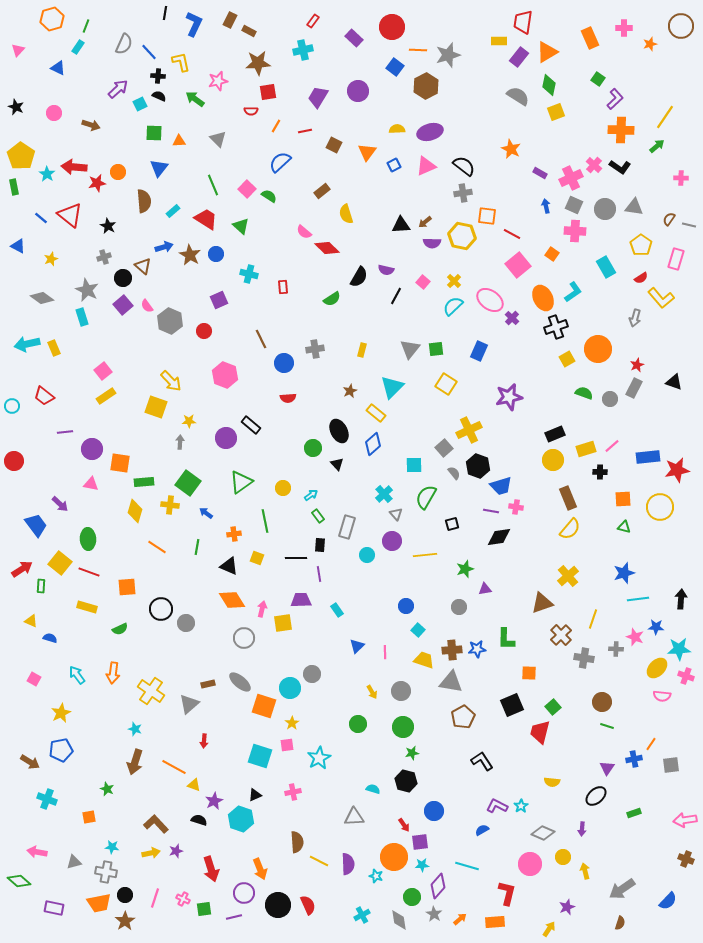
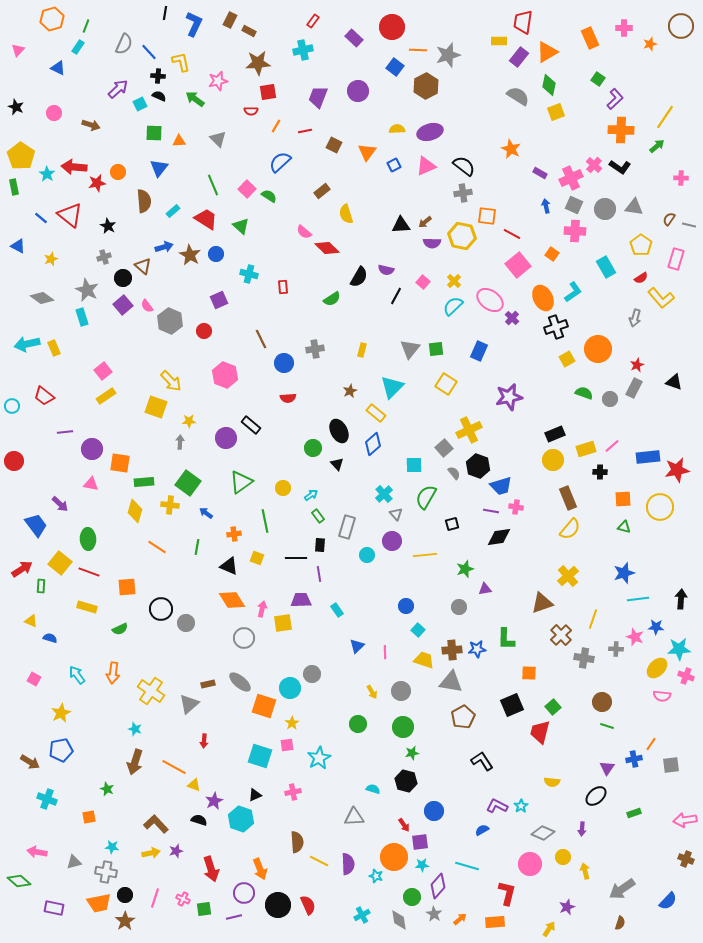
purple trapezoid at (318, 97): rotated 10 degrees counterclockwise
